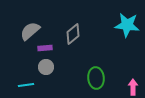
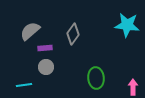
gray diamond: rotated 15 degrees counterclockwise
cyan line: moved 2 px left
